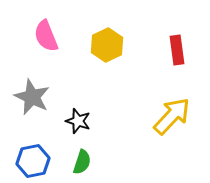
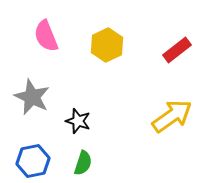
red rectangle: rotated 60 degrees clockwise
yellow arrow: rotated 12 degrees clockwise
green semicircle: moved 1 px right, 1 px down
